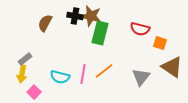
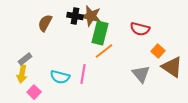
orange square: moved 2 px left, 8 px down; rotated 24 degrees clockwise
orange line: moved 20 px up
gray triangle: moved 3 px up; rotated 18 degrees counterclockwise
